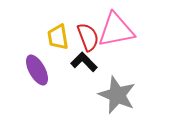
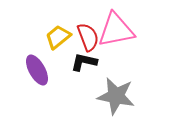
yellow trapezoid: rotated 60 degrees clockwise
black L-shape: rotated 32 degrees counterclockwise
gray star: moved 1 px left, 1 px down; rotated 12 degrees counterclockwise
